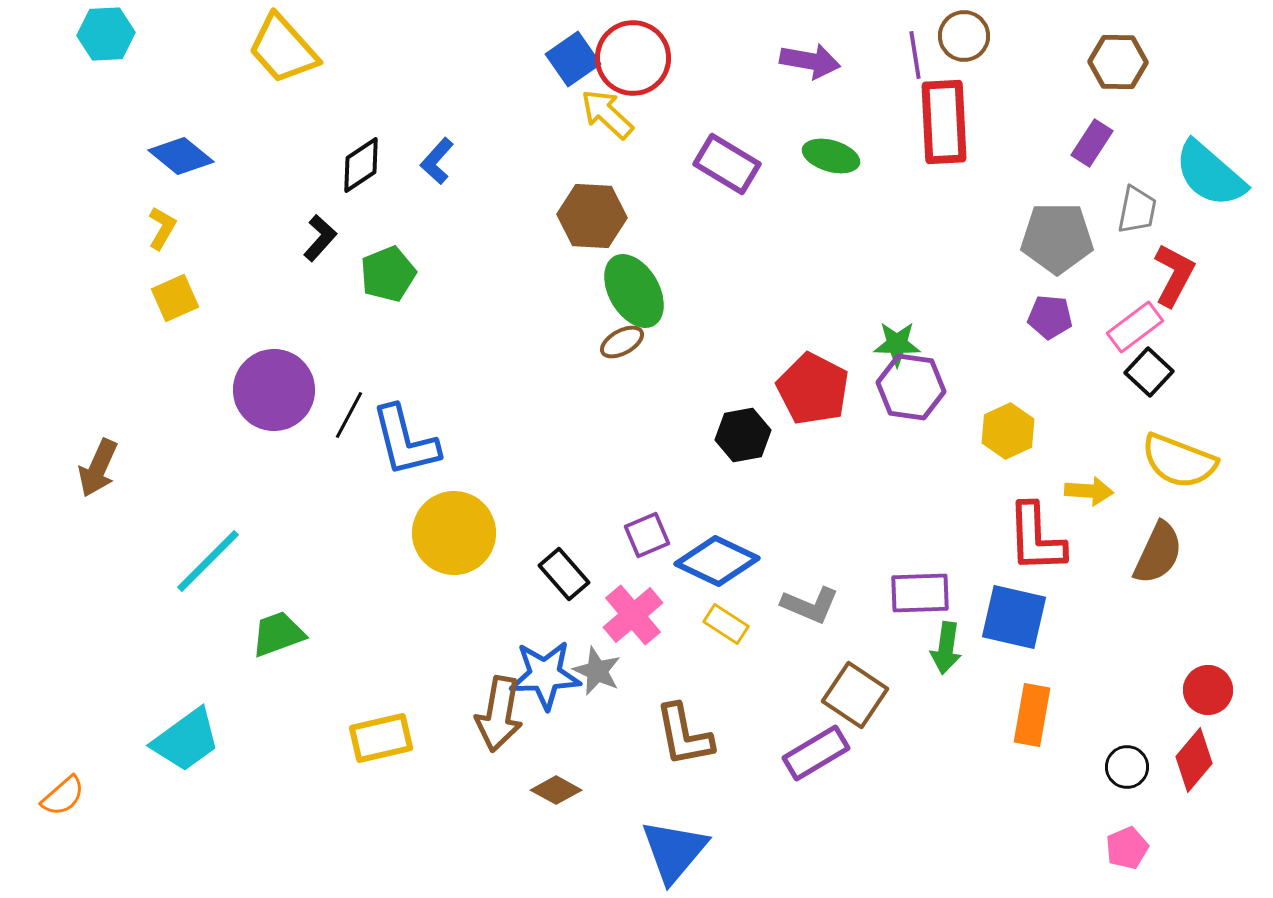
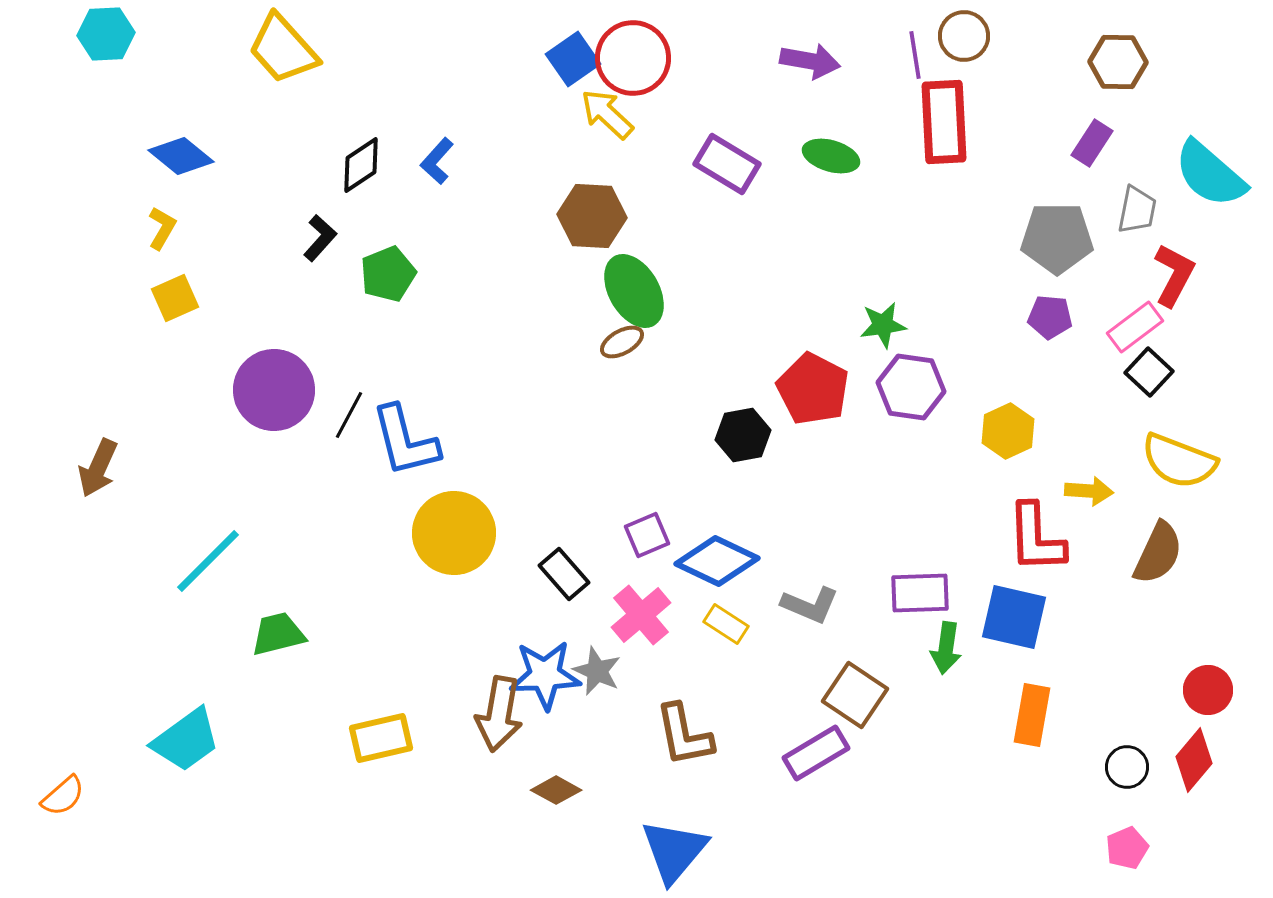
green star at (897, 344): moved 14 px left, 19 px up; rotated 9 degrees counterclockwise
pink cross at (633, 615): moved 8 px right
green trapezoid at (278, 634): rotated 6 degrees clockwise
